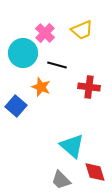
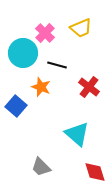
yellow trapezoid: moved 1 px left, 2 px up
red cross: rotated 30 degrees clockwise
cyan triangle: moved 5 px right, 12 px up
gray trapezoid: moved 20 px left, 13 px up
